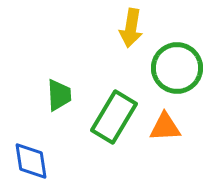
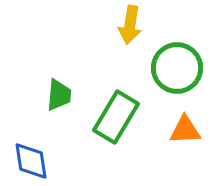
yellow arrow: moved 1 px left, 3 px up
green trapezoid: rotated 8 degrees clockwise
green rectangle: moved 2 px right
orange triangle: moved 20 px right, 3 px down
